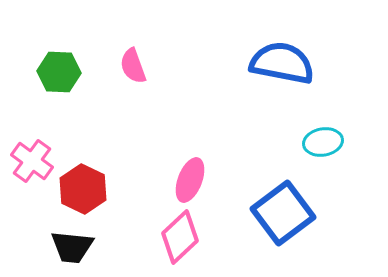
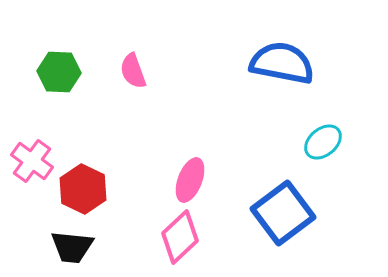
pink semicircle: moved 5 px down
cyan ellipse: rotated 30 degrees counterclockwise
